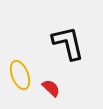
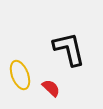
black L-shape: moved 1 px right, 6 px down
